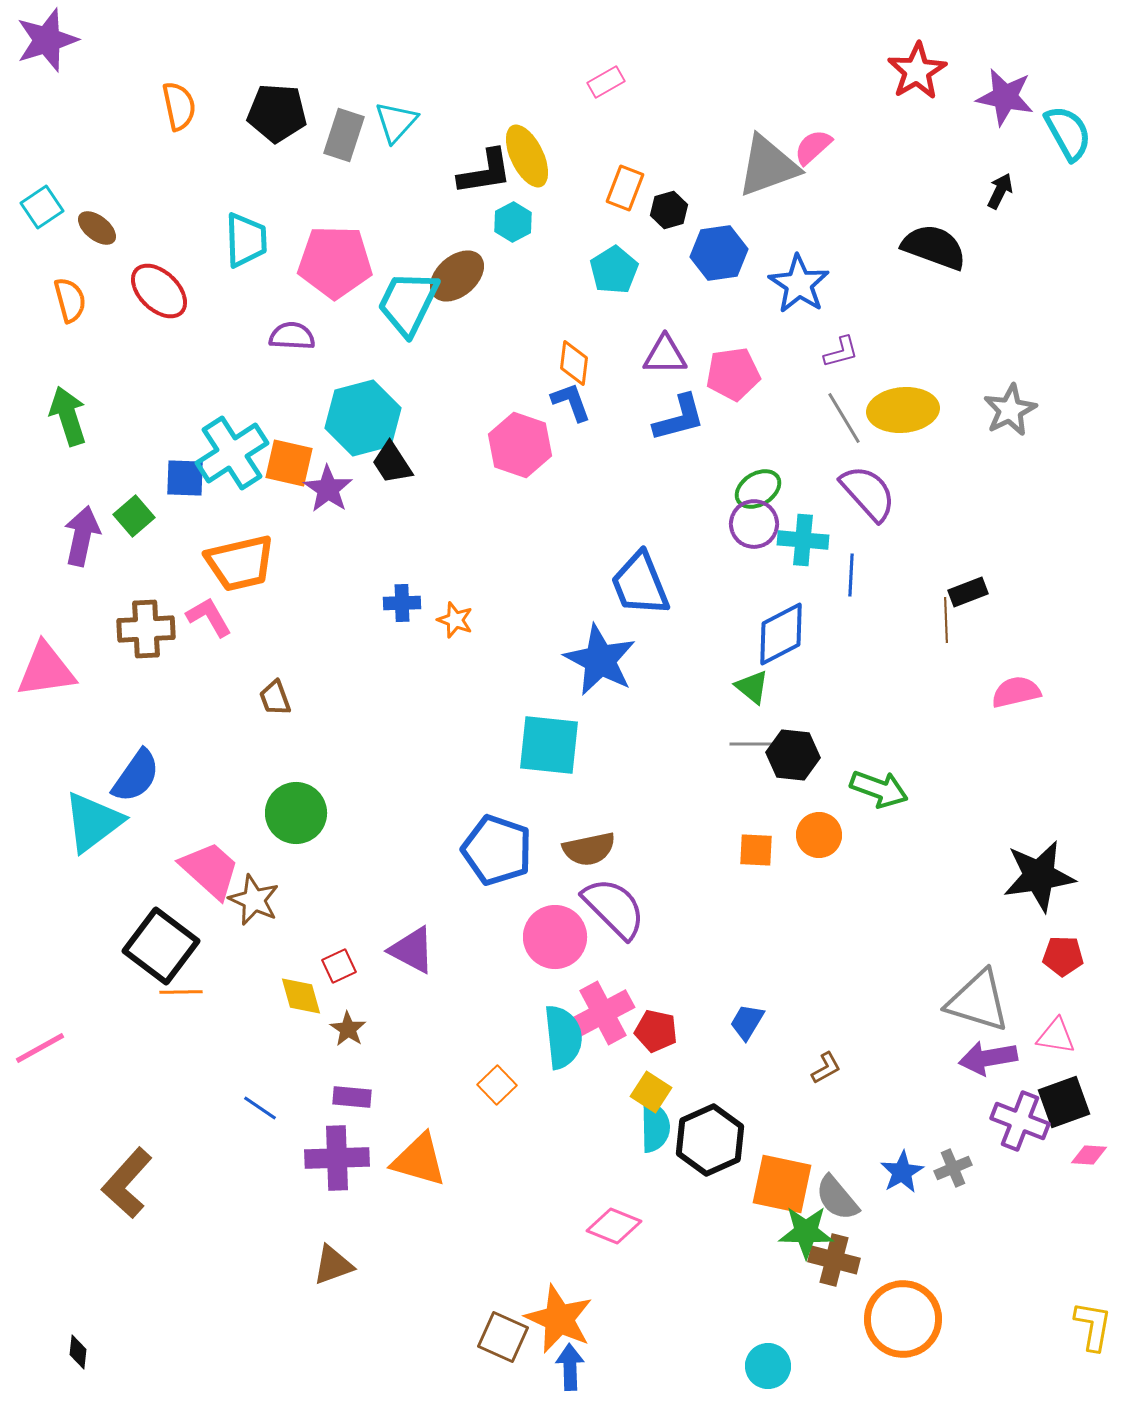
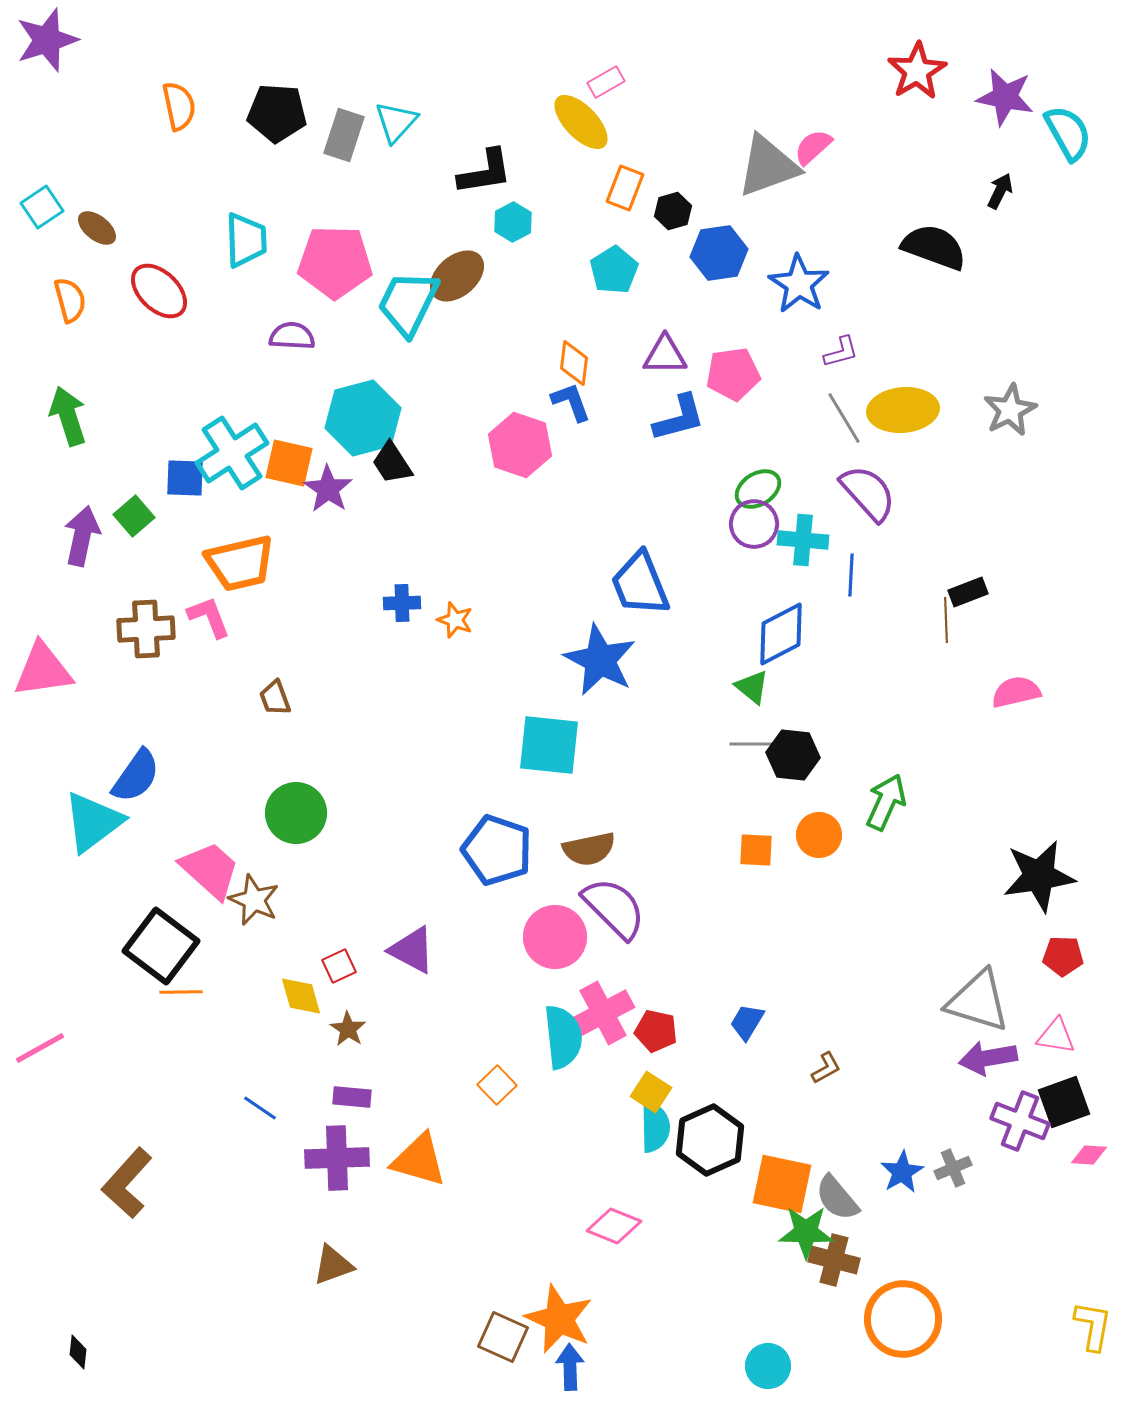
yellow ellipse at (527, 156): moved 54 px right, 34 px up; rotated 18 degrees counterclockwise
black hexagon at (669, 210): moved 4 px right, 1 px down
pink L-shape at (209, 617): rotated 9 degrees clockwise
pink triangle at (46, 670): moved 3 px left
green arrow at (879, 789): moved 7 px right, 13 px down; rotated 86 degrees counterclockwise
